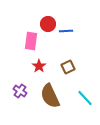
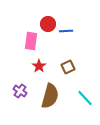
brown semicircle: rotated 140 degrees counterclockwise
